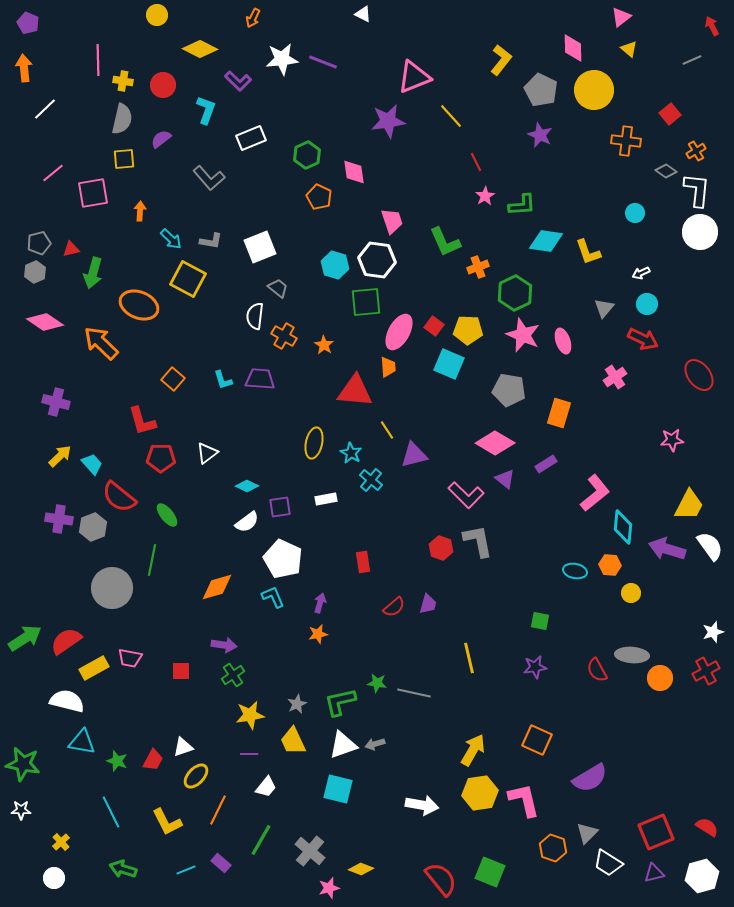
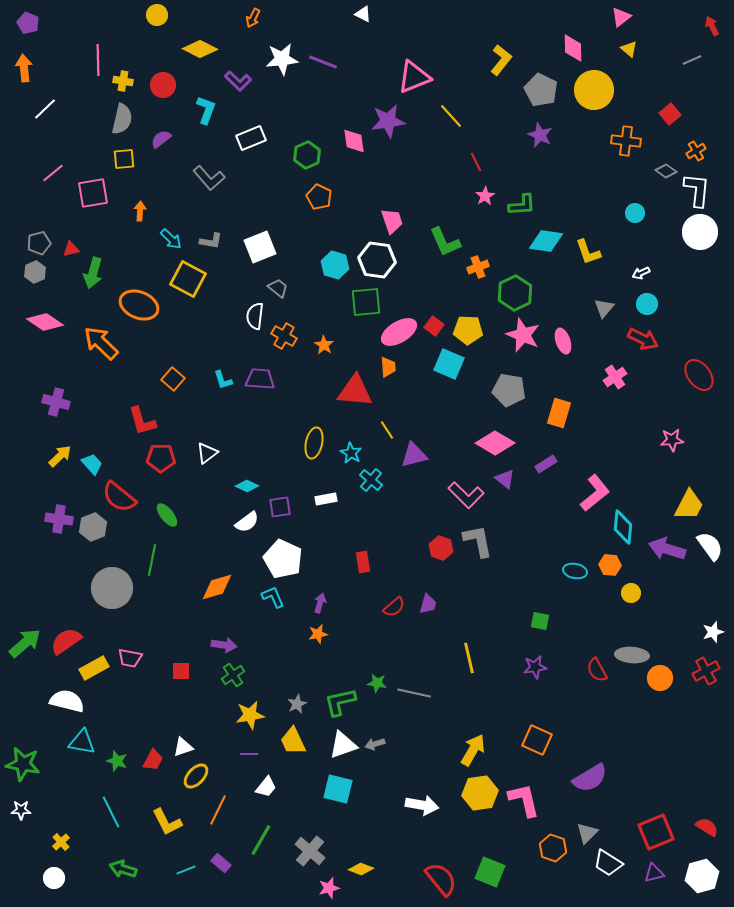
pink diamond at (354, 172): moved 31 px up
pink ellipse at (399, 332): rotated 30 degrees clockwise
green arrow at (25, 638): moved 5 px down; rotated 8 degrees counterclockwise
